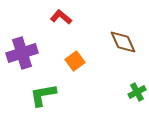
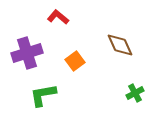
red L-shape: moved 3 px left
brown diamond: moved 3 px left, 3 px down
purple cross: moved 5 px right
green cross: moved 2 px left, 1 px down
